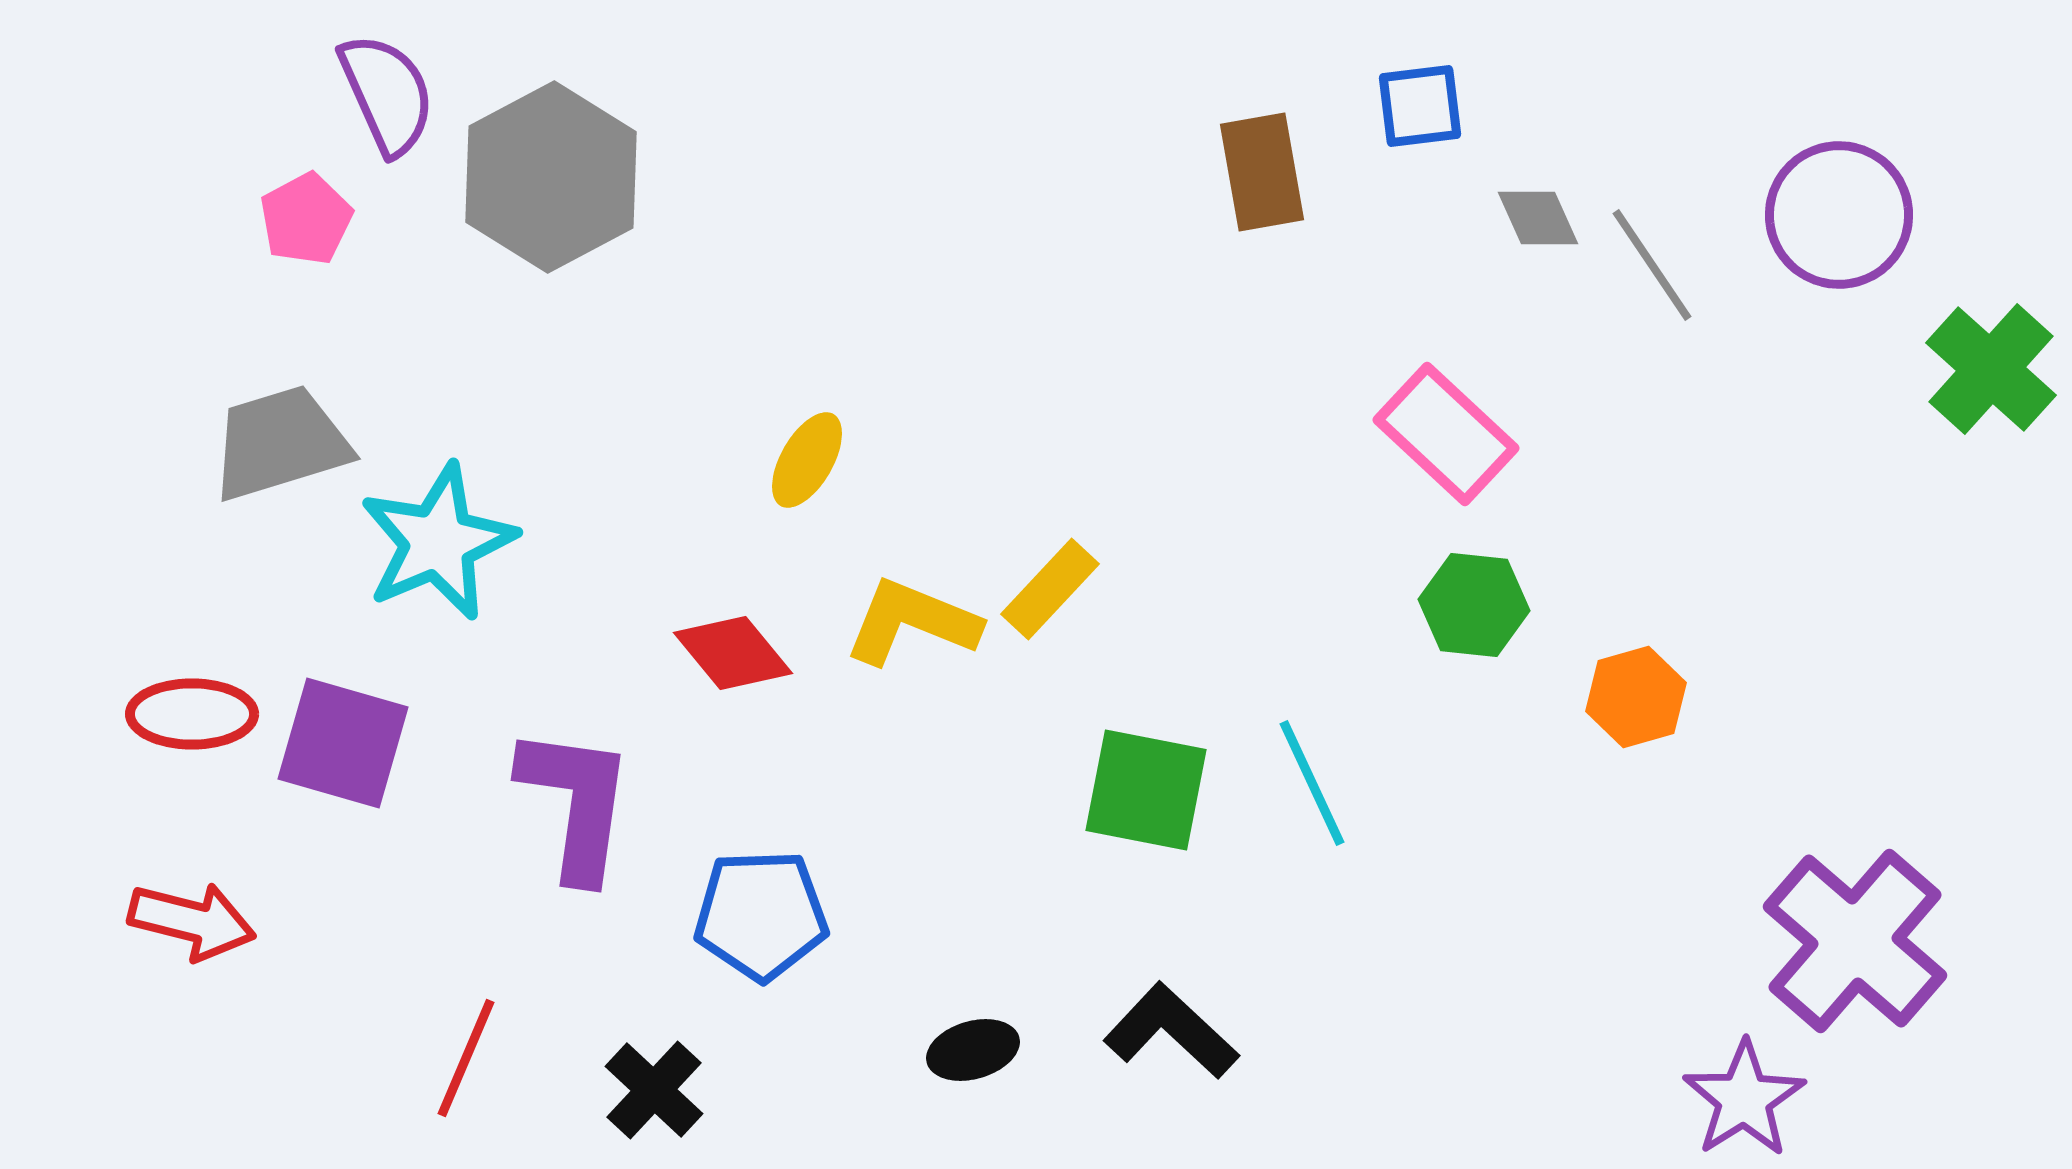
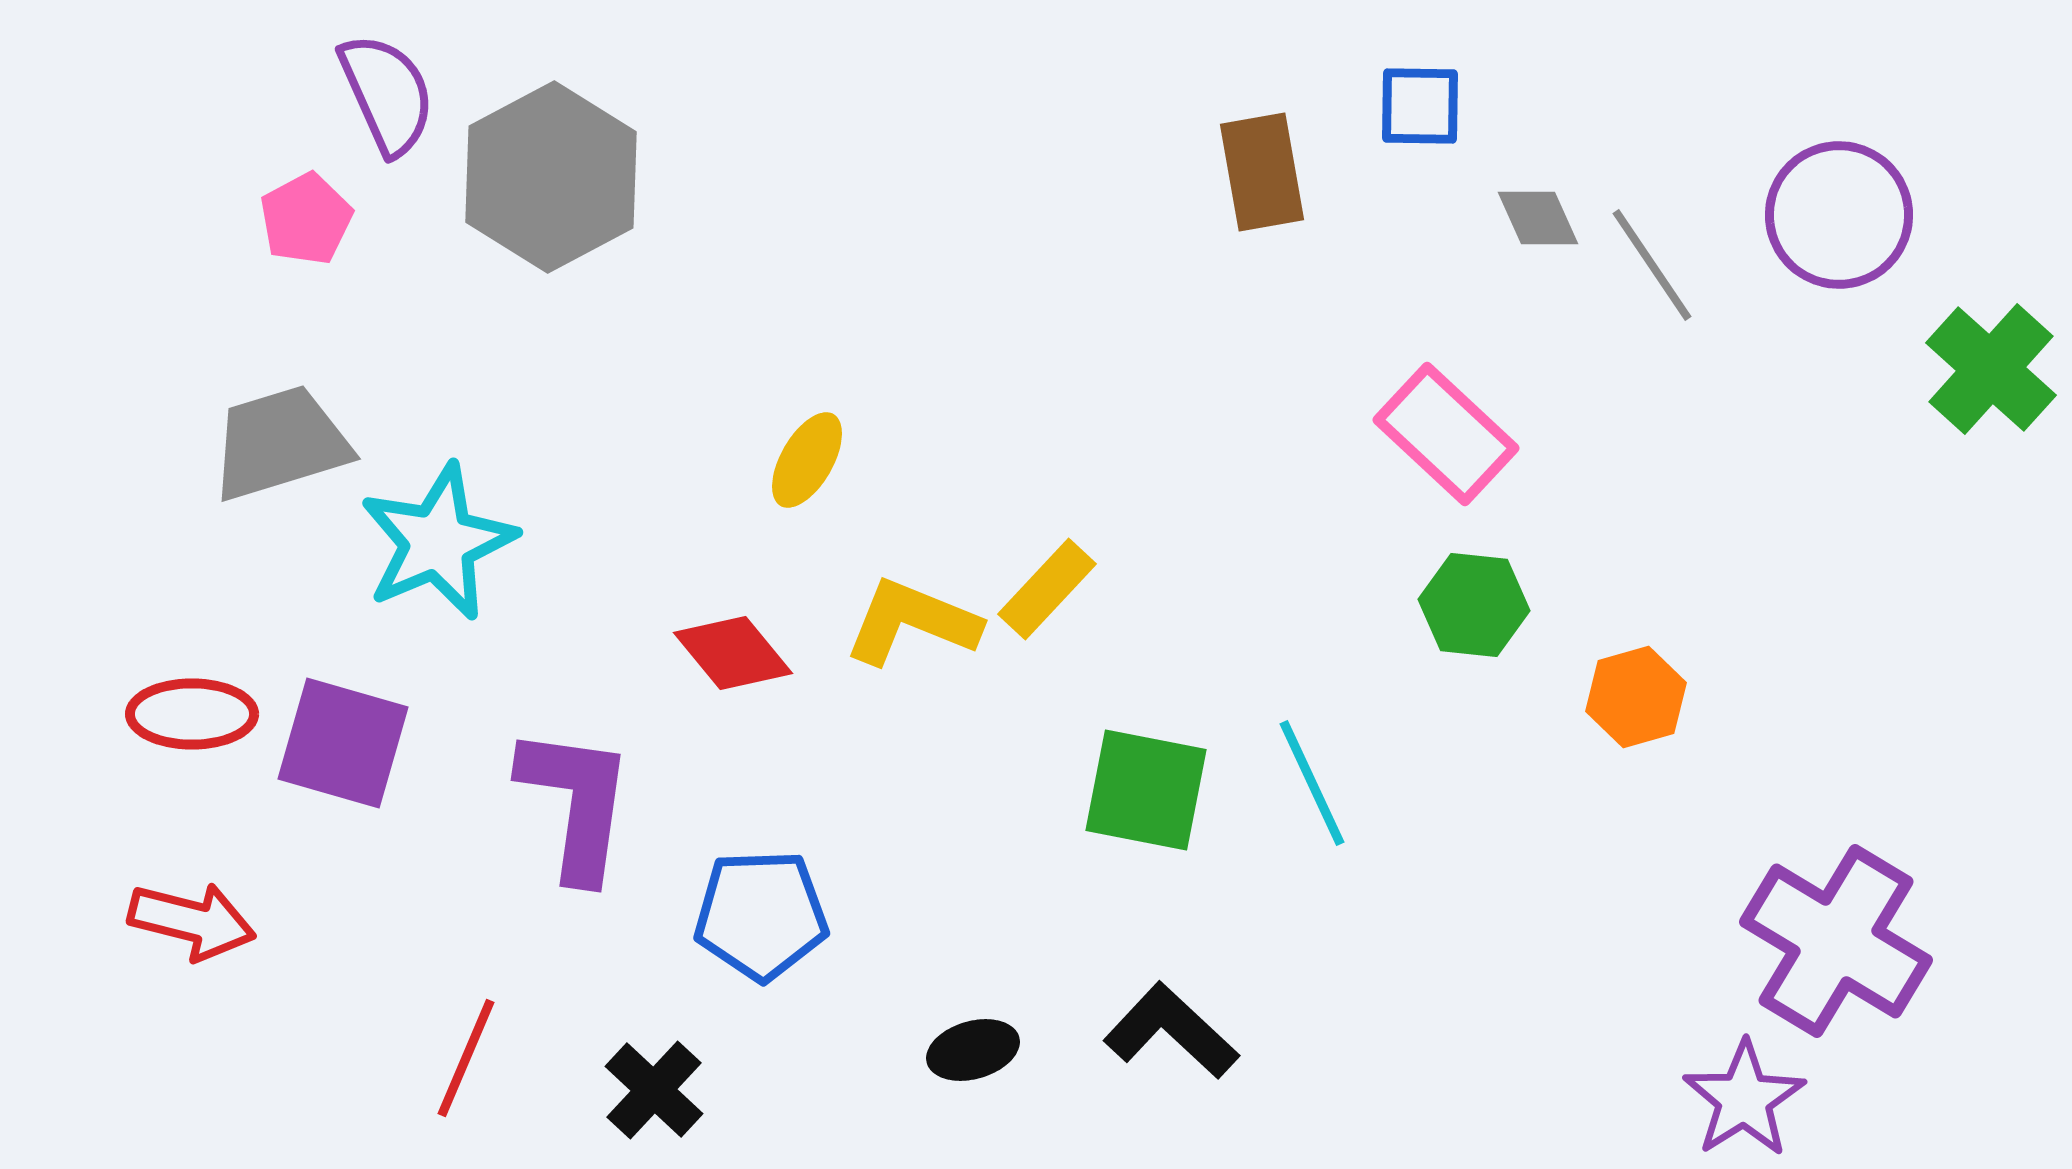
blue square: rotated 8 degrees clockwise
yellow rectangle: moved 3 px left
purple cross: moved 19 px left; rotated 10 degrees counterclockwise
